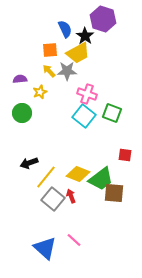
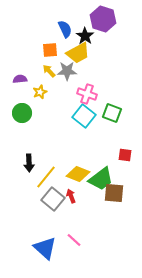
black arrow: rotated 72 degrees counterclockwise
